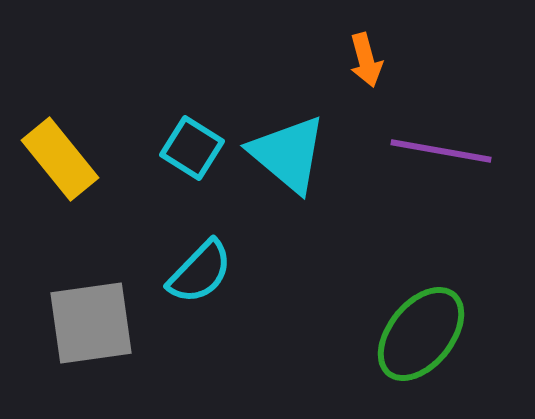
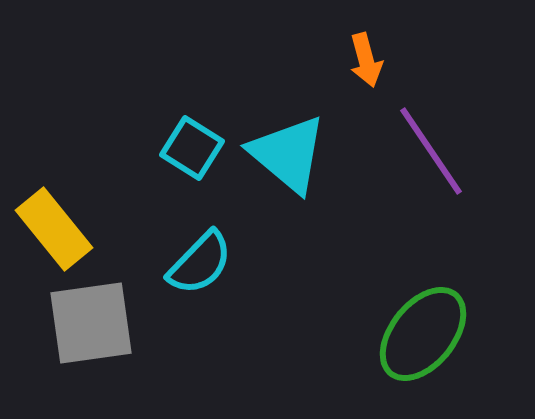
purple line: moved 10 px left; rotated 46 degrees clockwise
yellow rectangle: moved 6 px left, 70 px down
cyan semicircle: moved 9 px up
green ellipse: moved 2 px right
